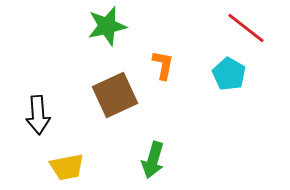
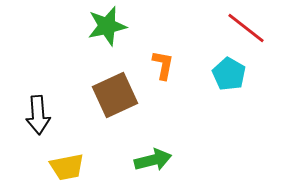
green arrow: rotated 120 degrees counterclockwise
